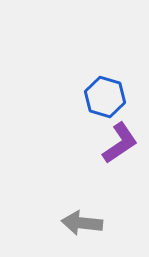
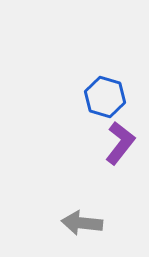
purple L-shape: rotated 18 degrees counterclockwise
